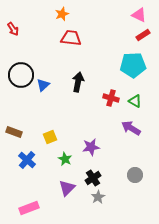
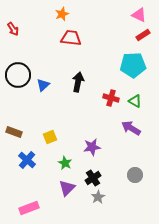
black circle: moved 3 px left
purple star: moved 1 px right
green star: moved 4 px down
